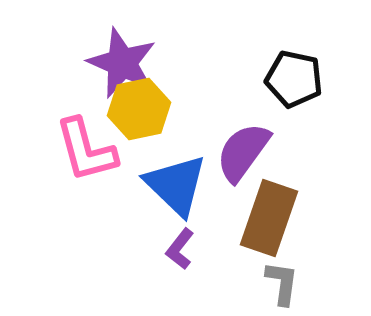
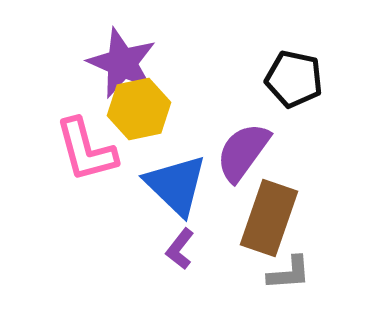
gray L-shape: moved 7 px right, 10 px up; rotated 78 degrees clockwise
